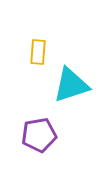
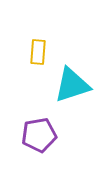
cyan triangle: moved 1 px right
